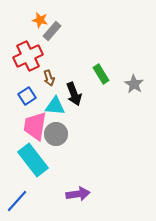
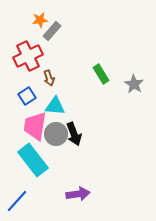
orange star: rotated 21 degrees counterclockwise
black arrow: moved 40 px down
